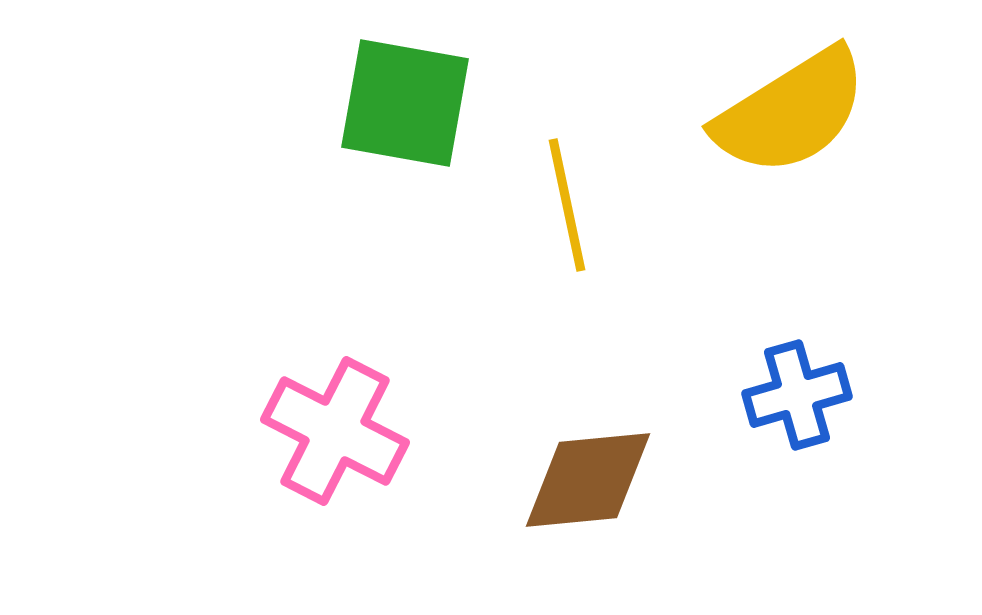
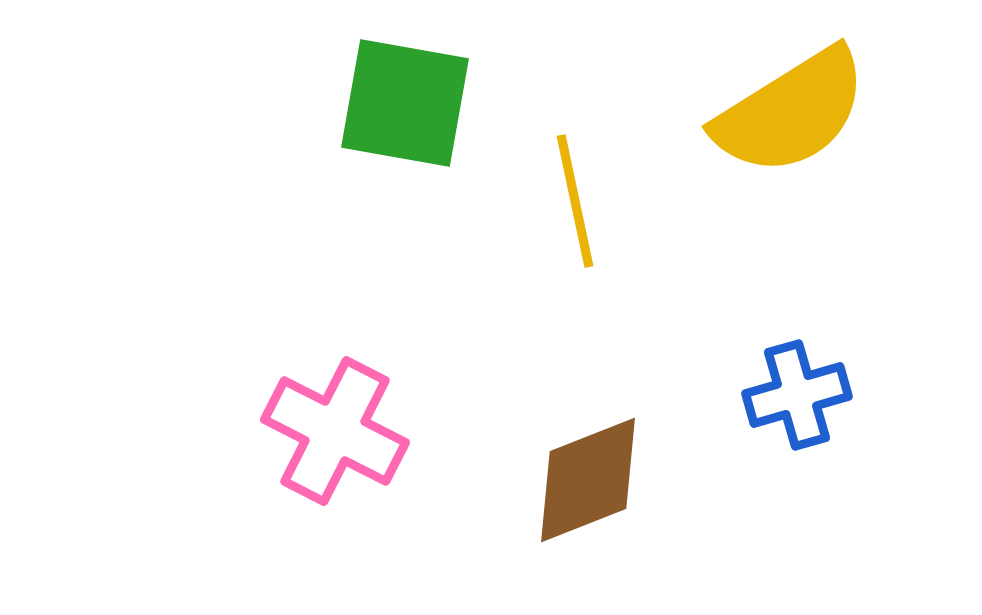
yellow line: moved 8 px right, 4 px up
brown diamond: rotated 16 degrees counterclockwise
